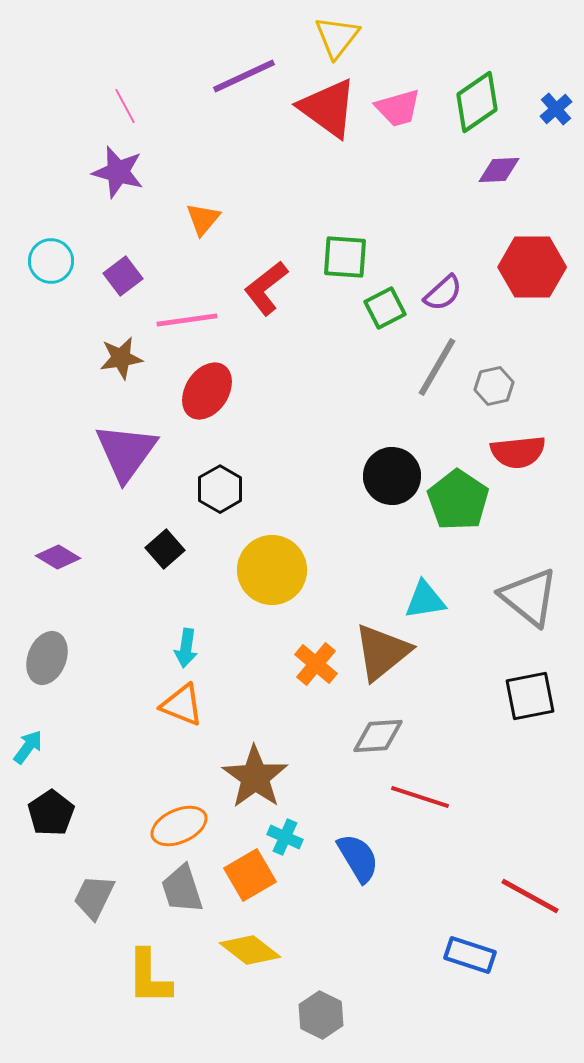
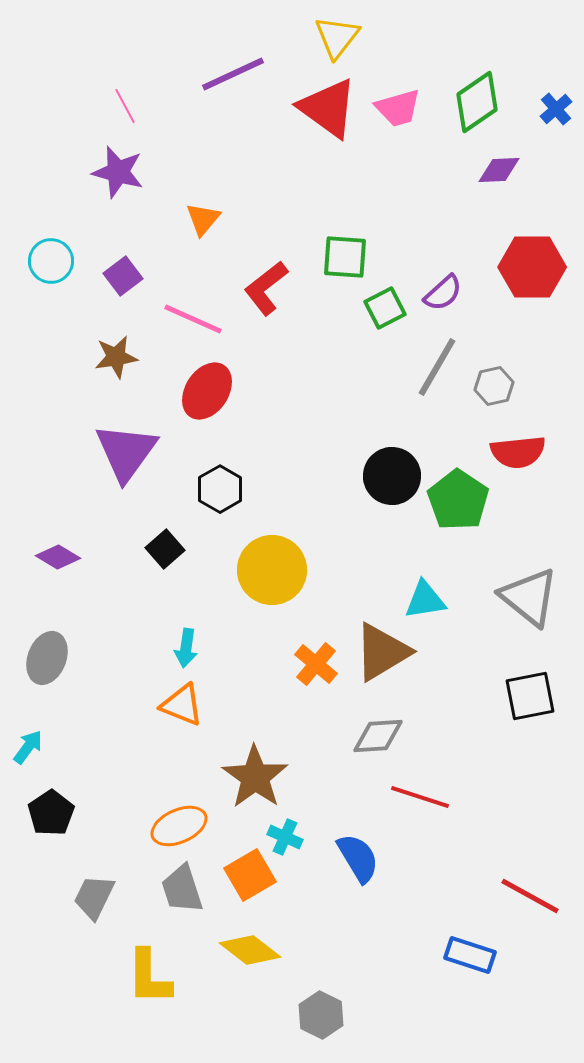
purple line at (244, 76): moved 11 px left, 2 px up
pink line at (187, 320): moved 6 px right, 1 px up; rotated 32 degrees clockwise
brown star at (121, 358): moved 5 px left, 1 px up
brown triangle at (382, 652): rotated 8 degrees clockwise
